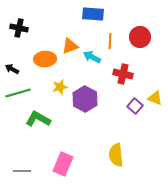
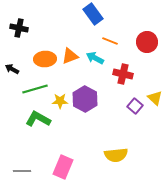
blue rectangle: rotated 50 degrees clockwise
red circle: moved 7 px right, 5 px down
orange line: rotated 70 degrees counterclockwise
orange triangle: moved 10 px down
cyan arrow: moved 3 px right, 1 px down
yellow star: moved 14 px down; rotated 14 degrees clockwise
green line: moved 17 px right, 4 px up
yellow triangle: rotated 21 degrees clockwise
yellow semicircle: rotated 90 degrees counterclockwise
pink rectangle: moved 3 px down
